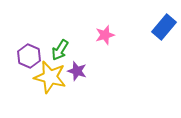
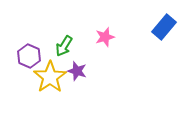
pink star: moved 2 px down
green arrow: moved 4 px right, 4 px up
yellow star: rotated 24 degrees clockwise
